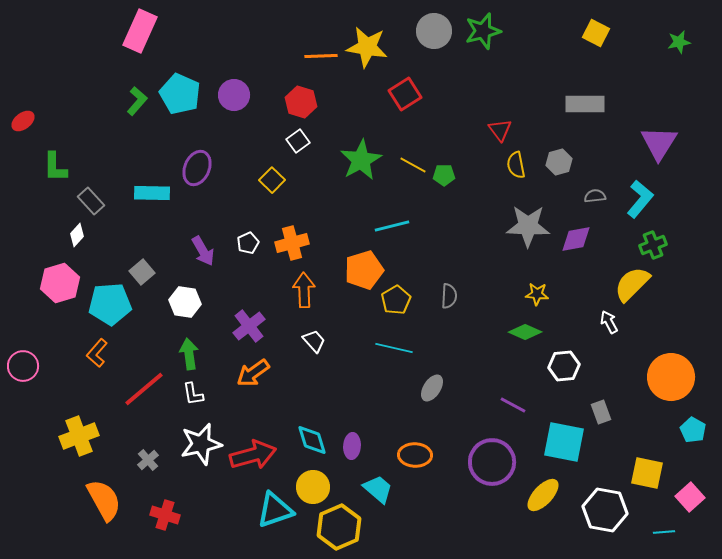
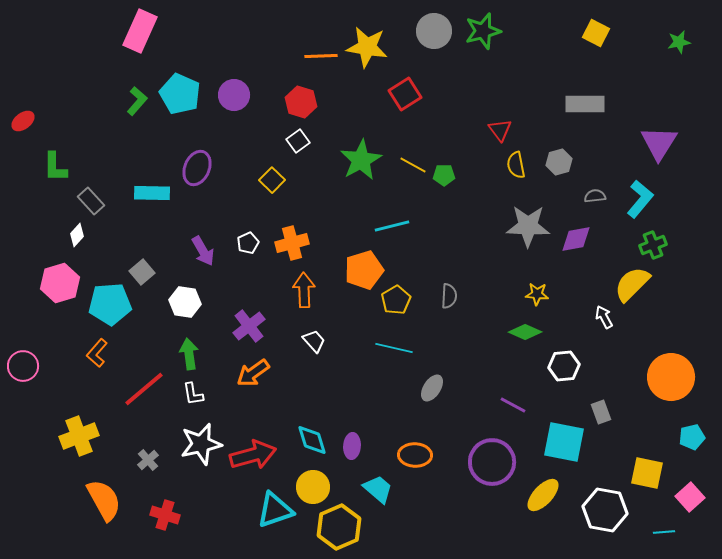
white arrow at (609, 322): moved 5 px left, 5 px up
cyan pentagon at (693, 430): moved 1 px left, 7 px down; rotated 30 degrees clockwise
